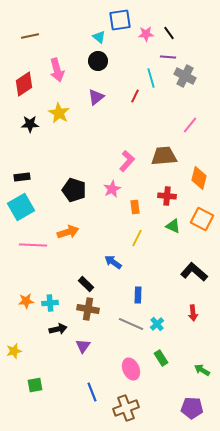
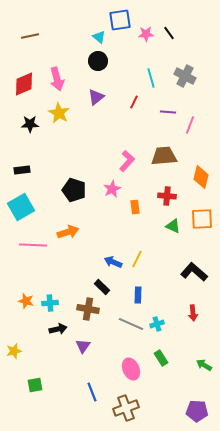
purple line at (168, 57): moved 55 px down
pink arrow at (57, 70): moved 9 px down
red diamond at (24, 84): rotated 10 degrees clockwise
red line at (135, 96): moved 1 px left, 6 px down
pink line at (190, 125): rotated 18 degrees counterclockwise
black rectangle at (22, 177): moved 7 px up
orange diamond at (199, 178): moved 2 px right, 1 px up
orange square at (202, 219): rotated 30 degrees counterclockwise
yellow line at (137, 238): moved 21 px down
blue arrow at (113, 262): rotated 12 degrees counterclockwise
black rectangle at (86, 284): moved 16 px right, 3 px down
orange star at (26, 301): rotated 21 degrees clockwise
cyan cross at (157, 324): rotated 24 degrees clockwise
green arrow at (202, 370): moved 2 px right, 5 px up
purple pentagon at (192, 408): moved 5 px right, 3 px down
